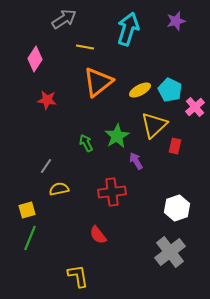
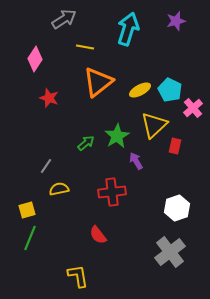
red star: moved 2 px right, 2 px up; rotated 12 degrees clockwise
pink cross: moved 2 px left, 1 px down
green arrow: rotated 78 degrees clockwise
